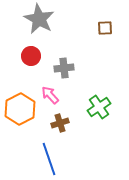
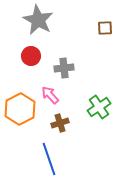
gray star: moved 1 px left, 1 px down
